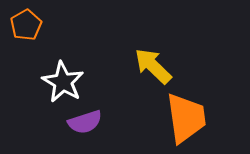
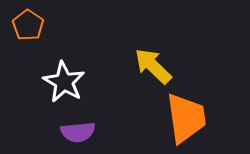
orange pentagon: moved 2 px right; rotated 8 degrees counterclockwise
white star: moved 1 px right
purple semicircle: moved 7 px left, 10 px down; rotated 12 degrees clockwise
